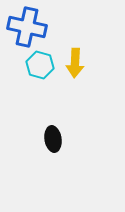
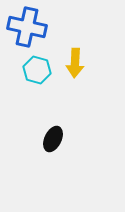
cyan hexagon: moved 3 px left, 5 px down
black ellipse: rotated 35 degrees clockwise
